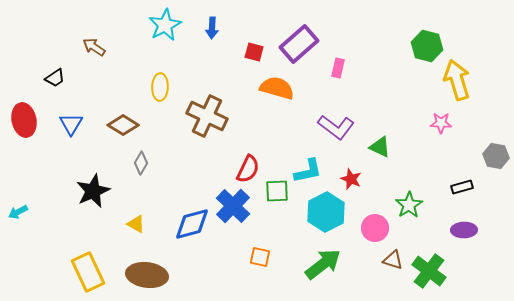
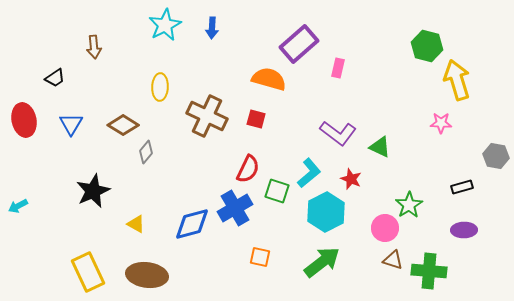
brown arrow: rotated 130 degrees counterclockwise
red square: moved 2 px right, 67 px down
orange semicircle: moved 8 px left, 9 px up
purple L-shape: moved 2 px right, 6 px down
gray diamond: moved 5 px right, 11 px up; rotated 10 degrees clockwise
cyan L-shape: moved 1 px right, 2 px down; rotated 28 degrees counterclockwise
green square: rotated 20 degrees clockwise
blue cross: moved 2 px right, 2 px down; rotated 16 degrees clockwise
cyan arrow: moved 6 px up
pink circle: moved 10 px right
green arrow: moved 1 px left, 2 px up
green cross: rotated 32 degrees counterclockwise
